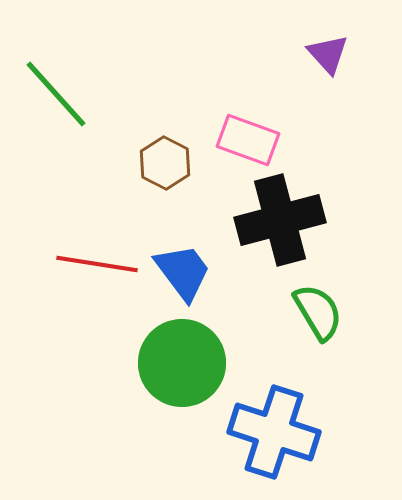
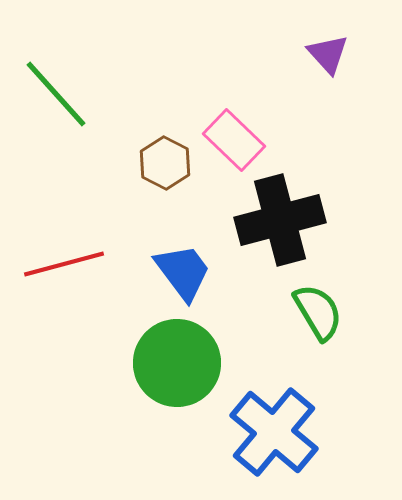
pink rectangle: moved 14 px left; rotated 24 degrees clockwise
red line: moved 33 px left; rotated 24 degrees counterclockwise
green circle: moved 5 px left
blue cross: rotated 22 degrees clockwise
